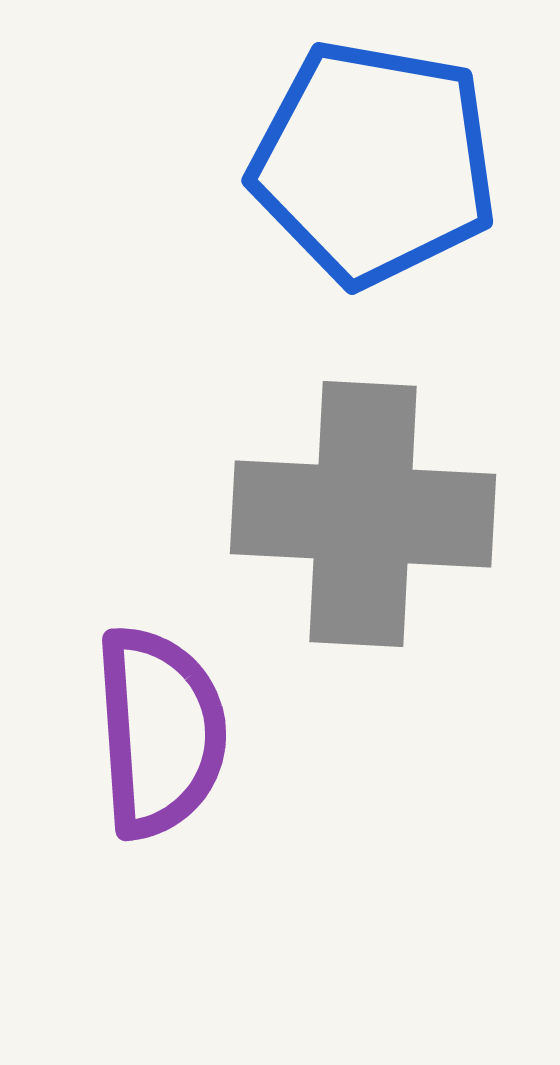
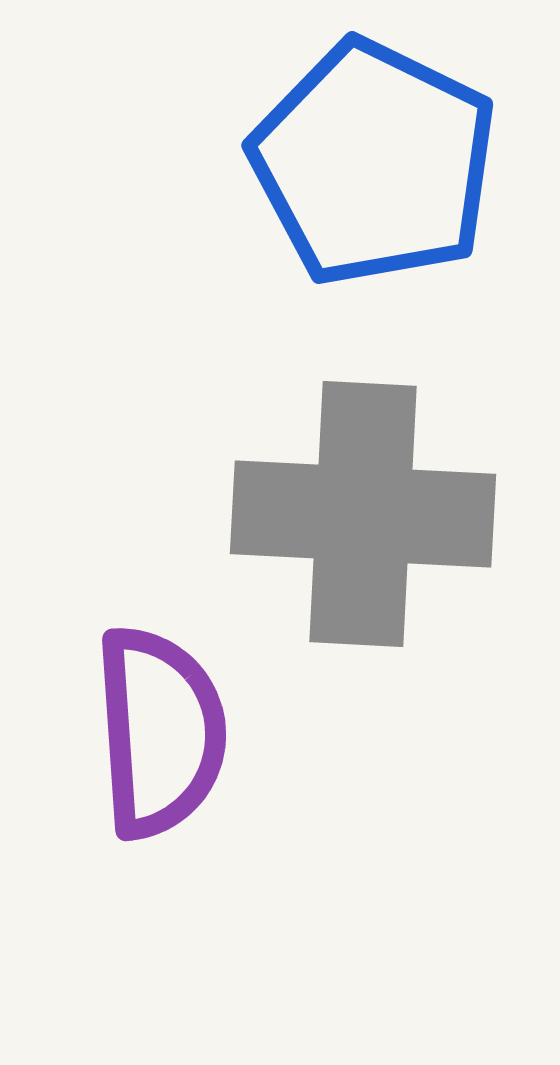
blue pentagon: rotated 16 degrees clockwise
